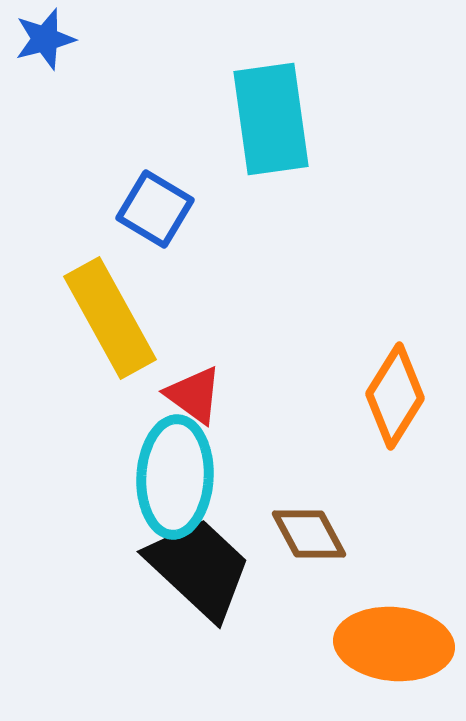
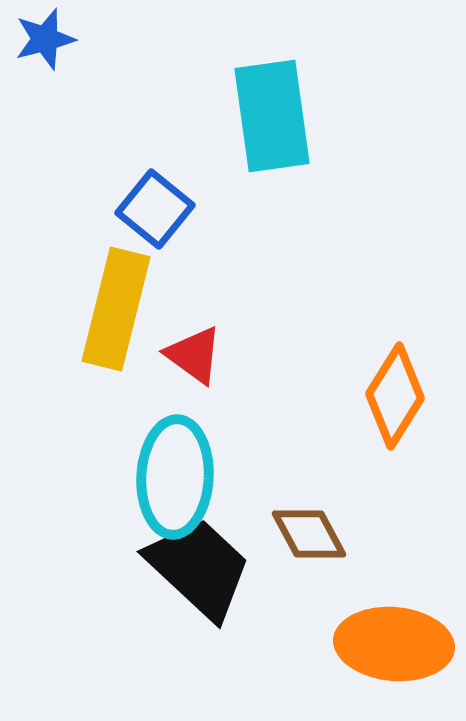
cyan rectangle: moved 1 px right, 3 px up
blue square: rotated 8 degrees clockwise
yellow rectangle: moved 6 px right, 9 px up; rotated 43 degrees clockwise
red triangle: moved 40 px up
